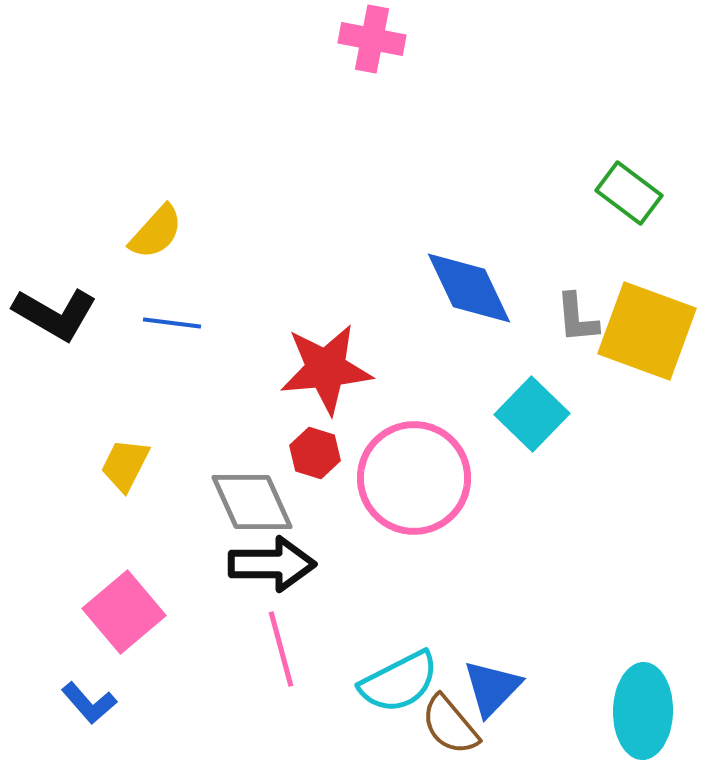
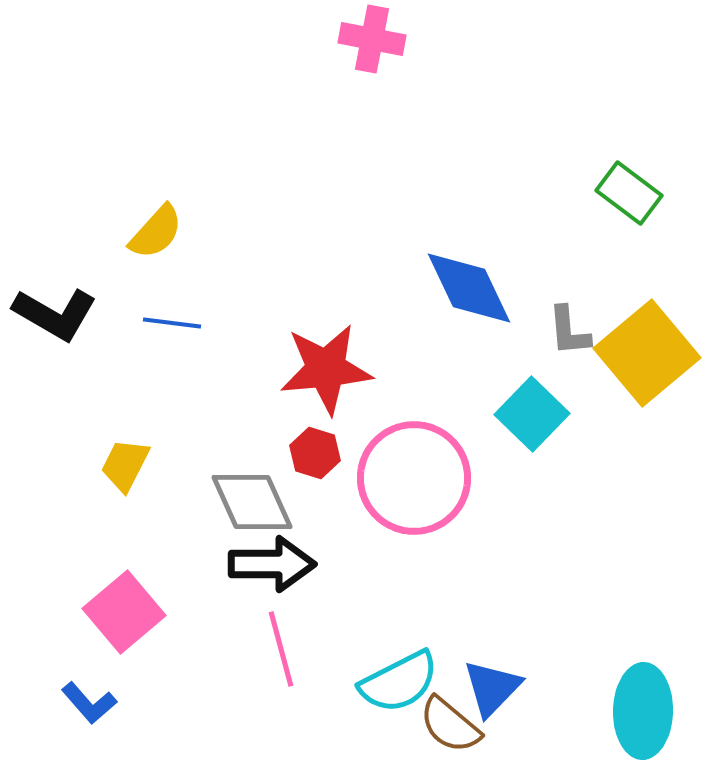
gray L-shape: moved 8 px left, 13 px down
yellow square: moved 22 px down; rotated 30 degrees clockwise
brown semicircle: rotated 10 degrees counterclockwise
